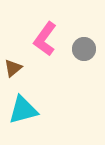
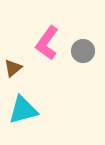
pink L-shape: moved 2 px right, 4 px down
gray circle: moved 1 px left, 2 px down
